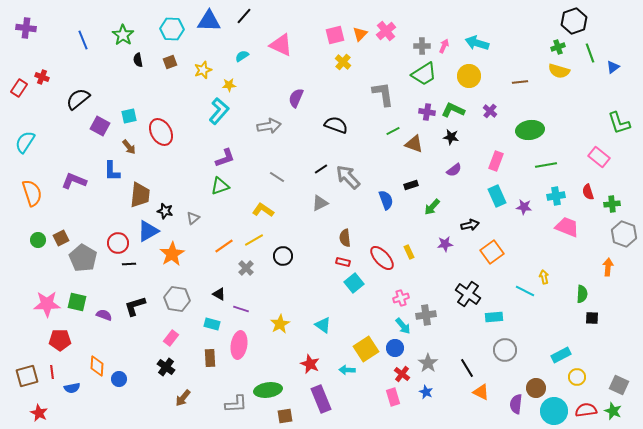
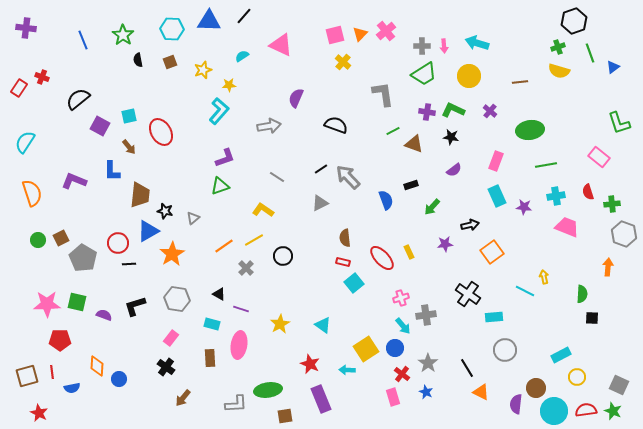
pink arrow at (444, 46): rotated 152 degrees clockwise
